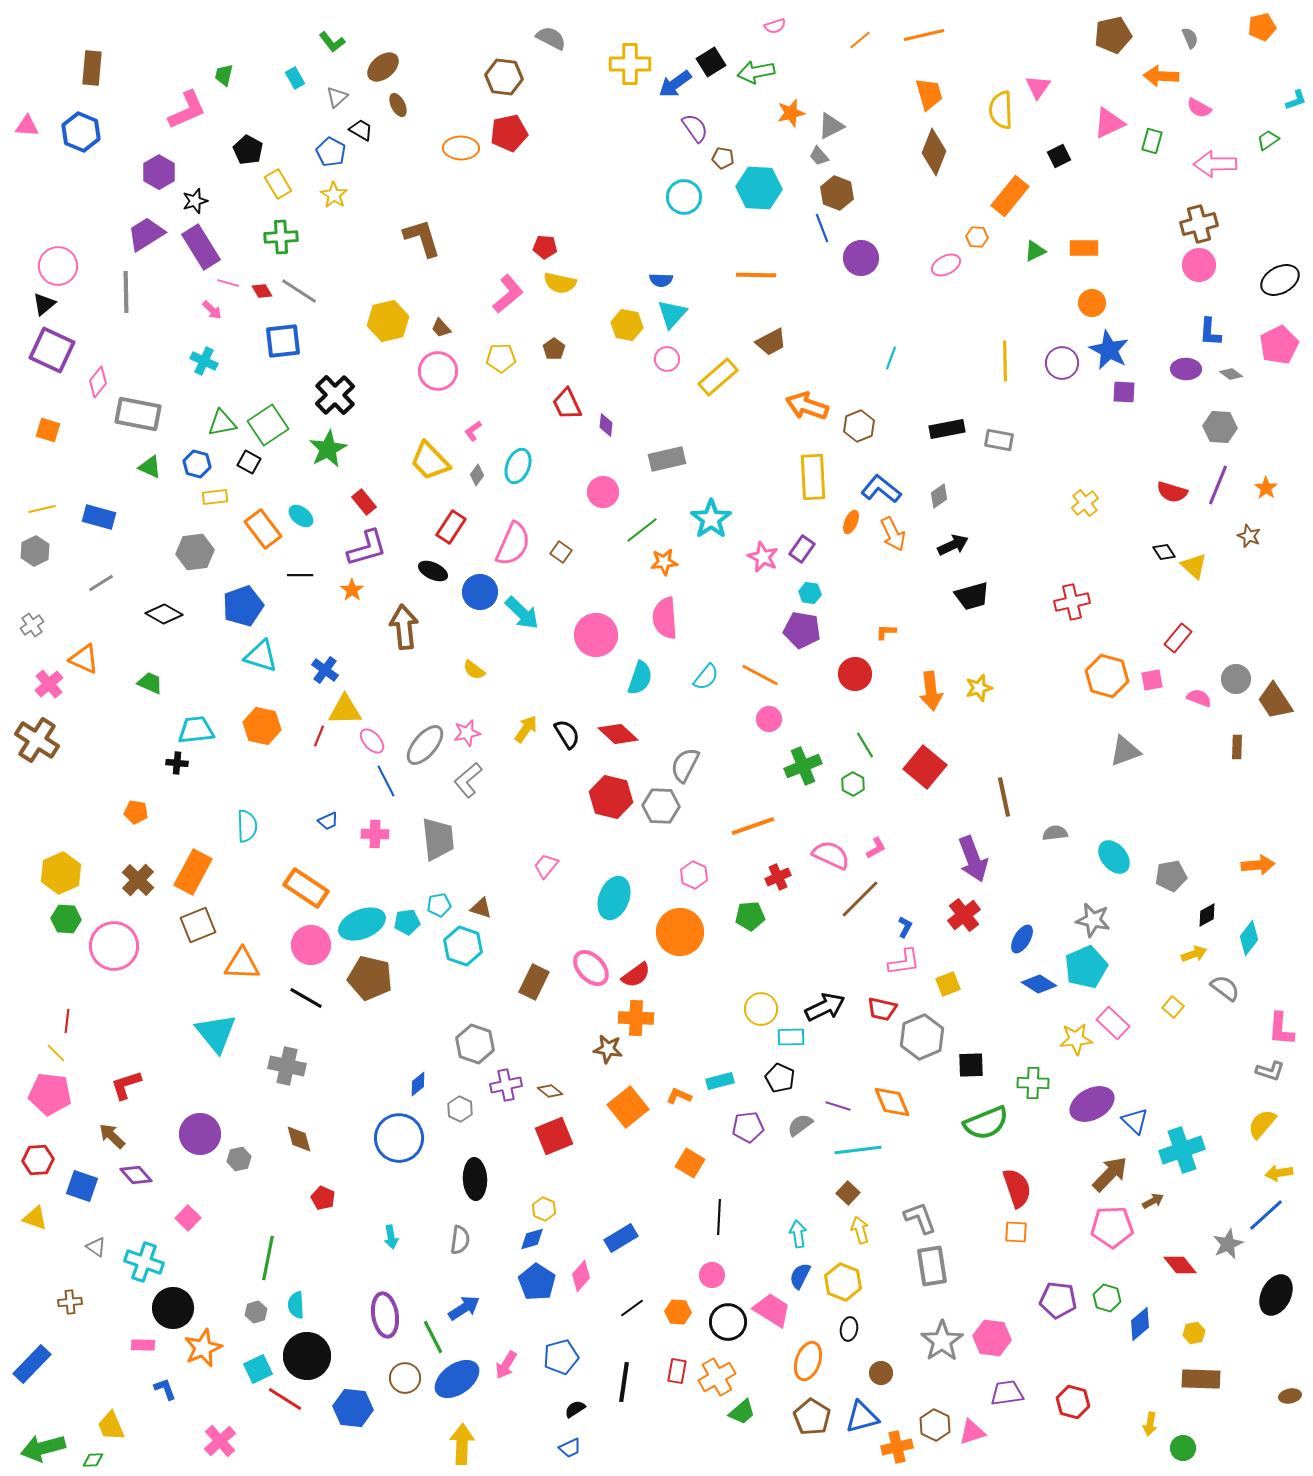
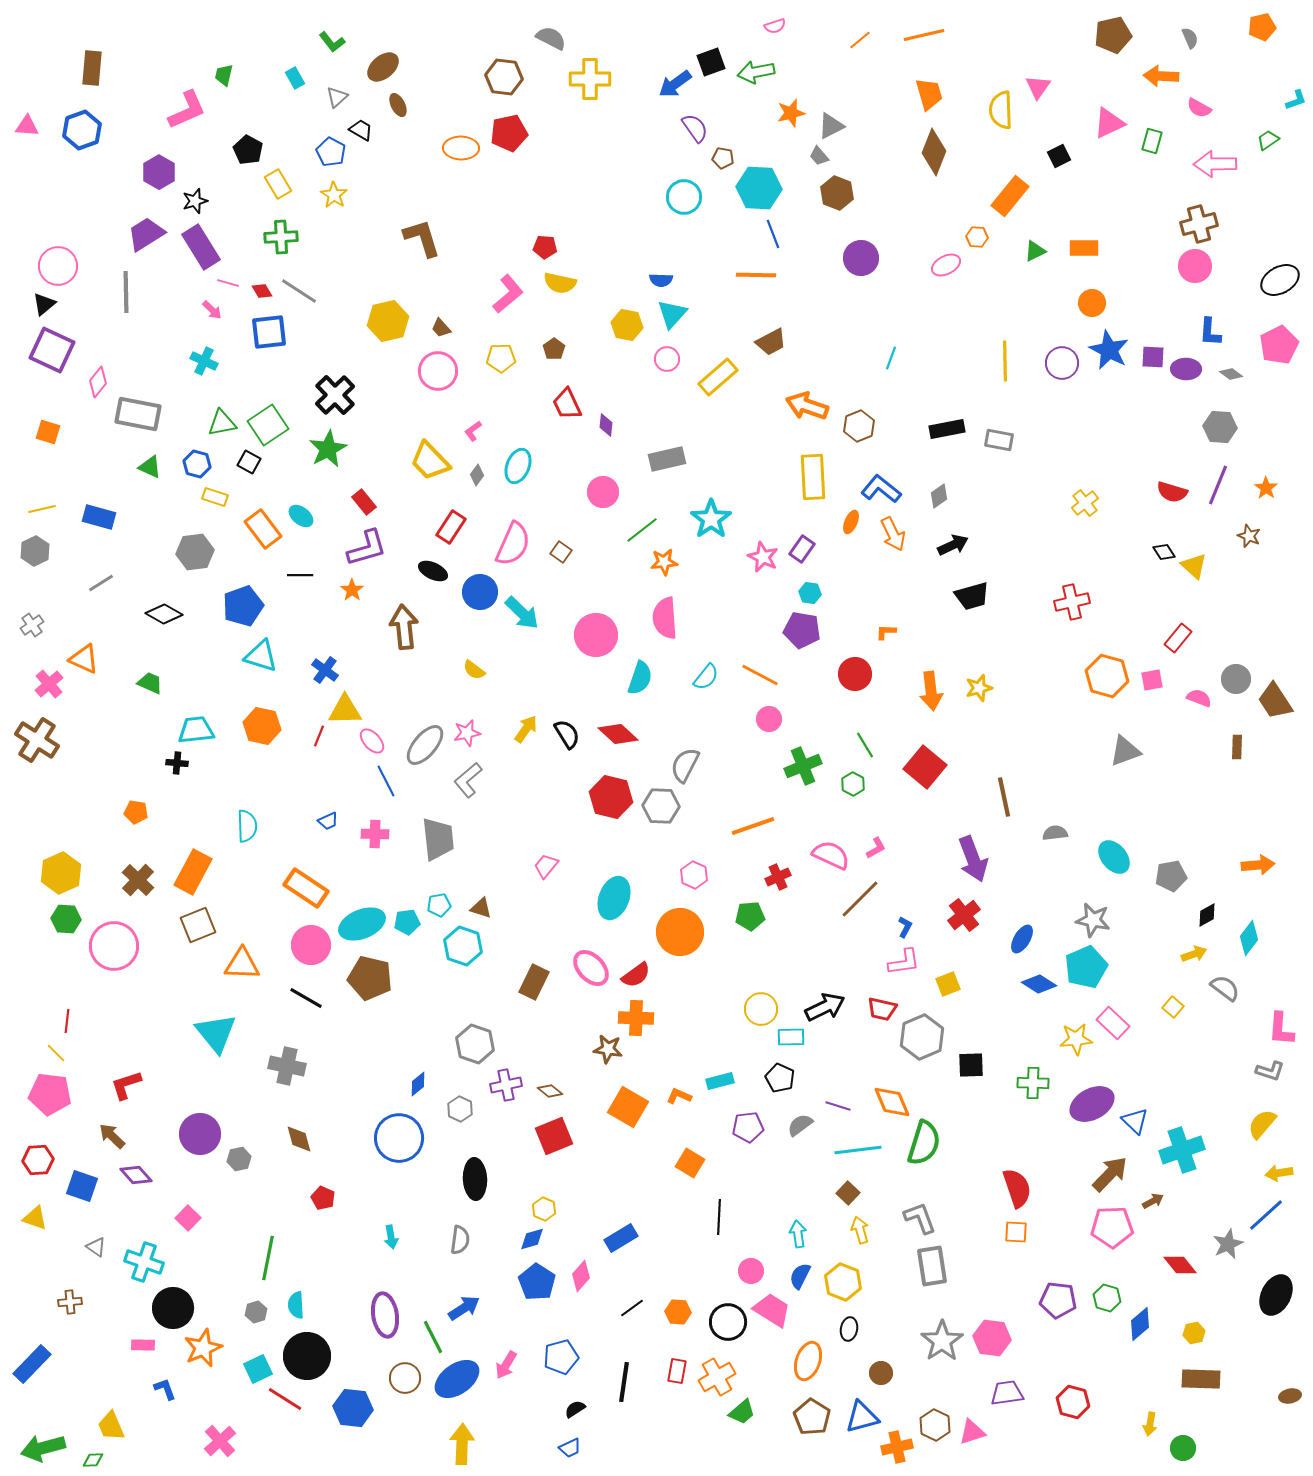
black square at (711, 62): rotated 12 degrees clockwise
yellow cross at (630, 64): moved 40 px left, 15 px down
blue hexagon at (81, 132): moved 1 px right, 2 px up; rotated 18 degrees clockwise
blue line at (822, 228): moved 49 px left, 6 px down
pink circle at (1199, 265): moved 4 px left, 1 px down
blue square at (283, 341): moved 14 px left, 9 px up
purple square at (1124, 392): moved 29 px right, 35 px up
orange square at (48, 430): moved 2 px down
yellow rectangle at (215, 497): rotated 25 degrees clockwise
orange square at (628, 1107): rotated 21 degrees counterclockwise
green semicircle at (986, 1123): moved 62 px left, 20 px down; rotated 51 degrees counterclockwise
pink circle at (712, 1275): moved 39 px right, 4 px up
